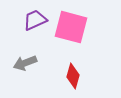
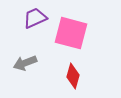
purple trapezoid: moved 2 px up
pink square: moved 6 px down
